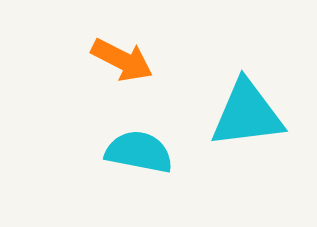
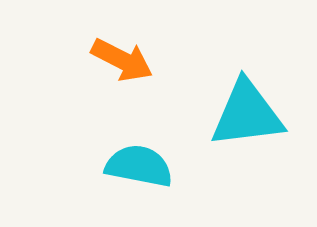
cyan semicircle: moved 14 px down
